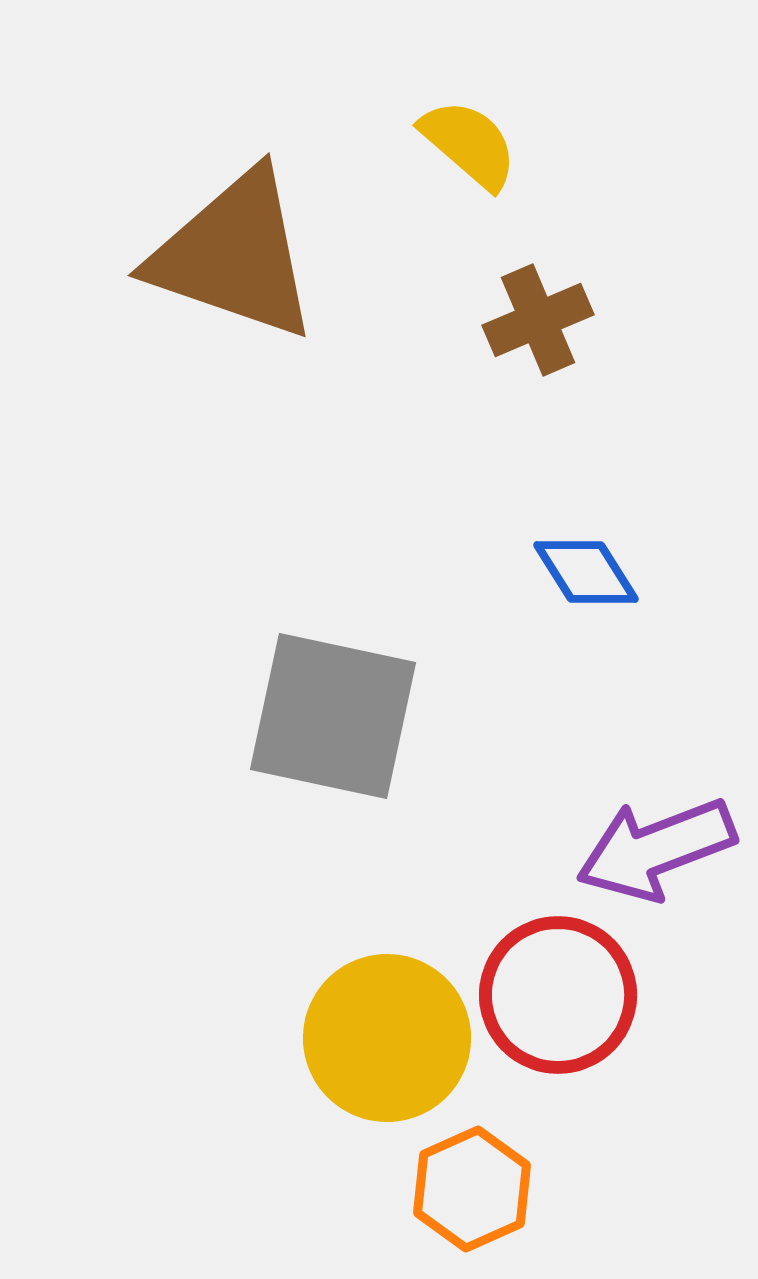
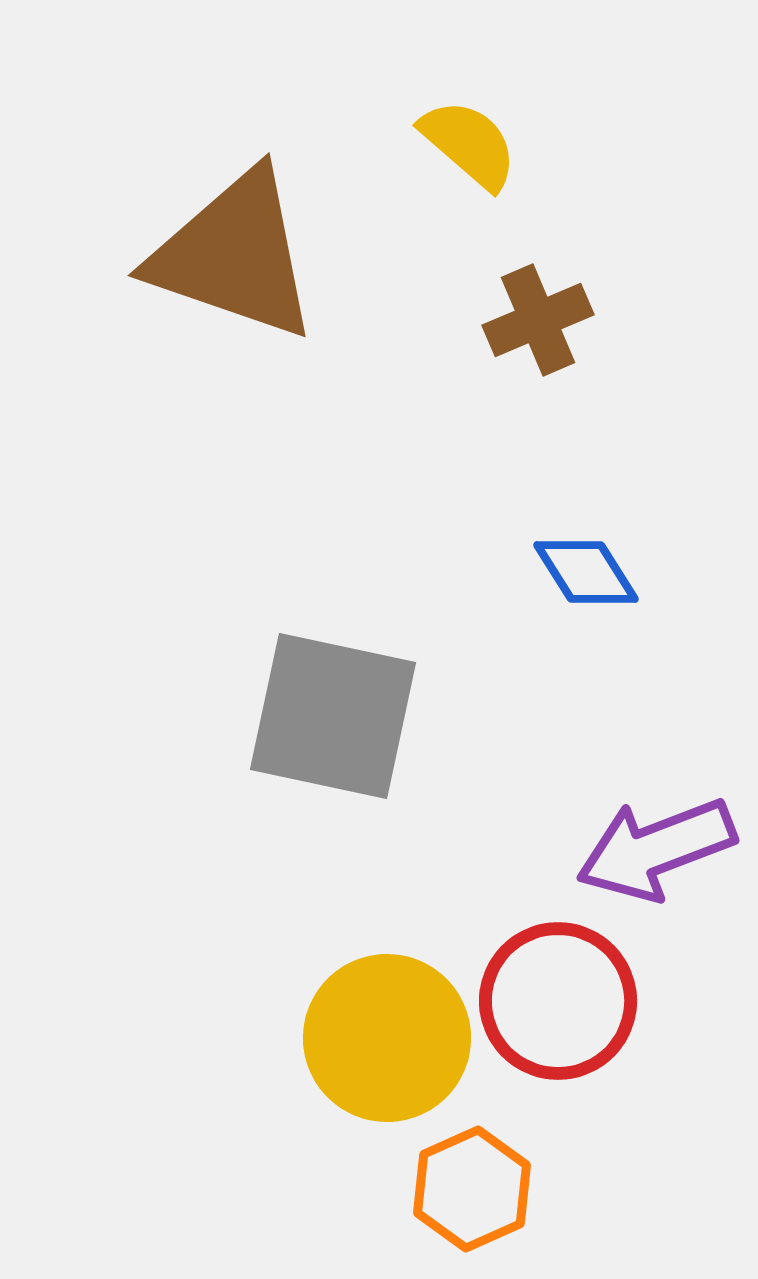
red circle: moved 6 px down
